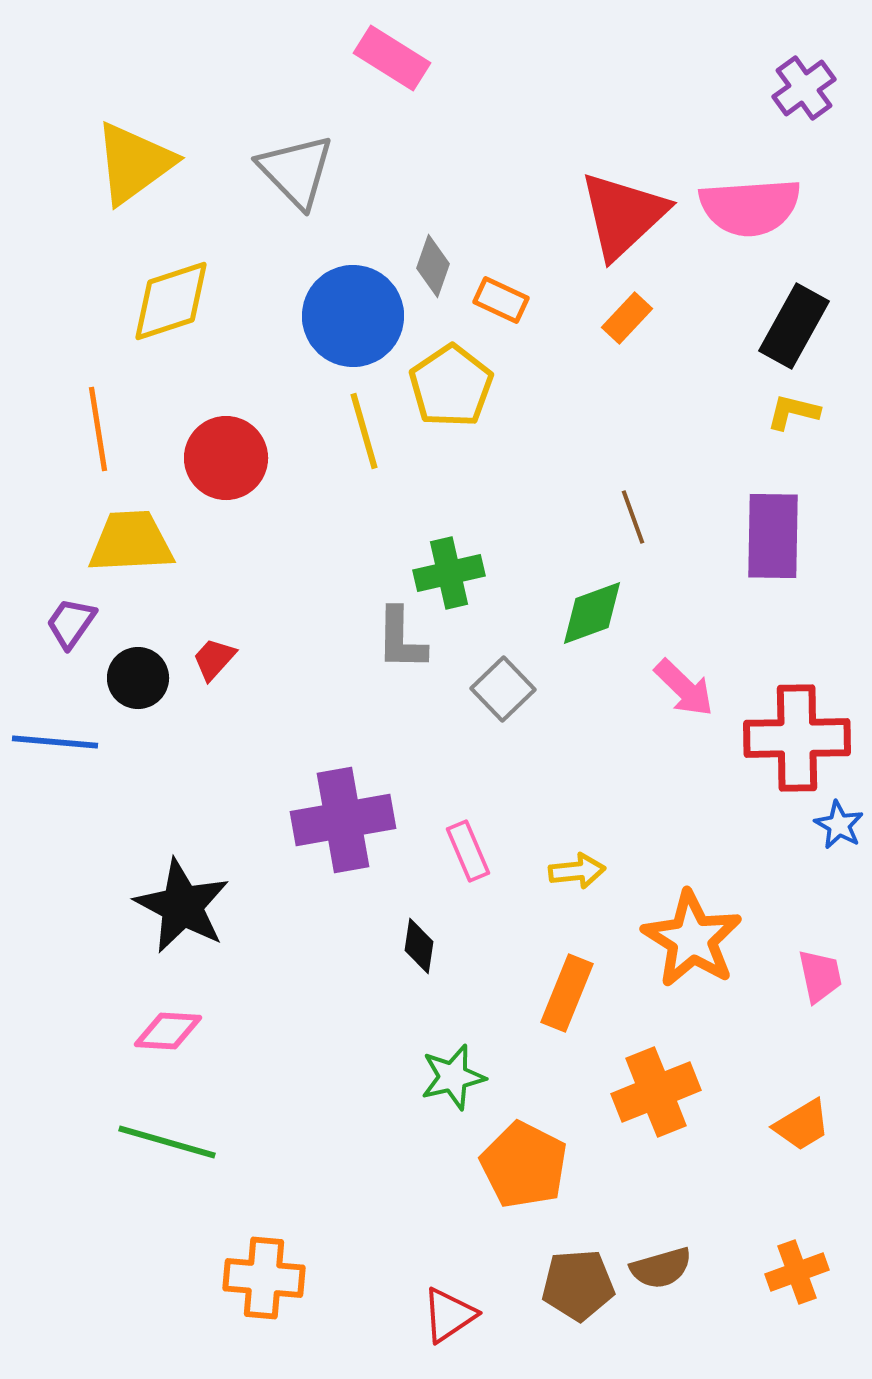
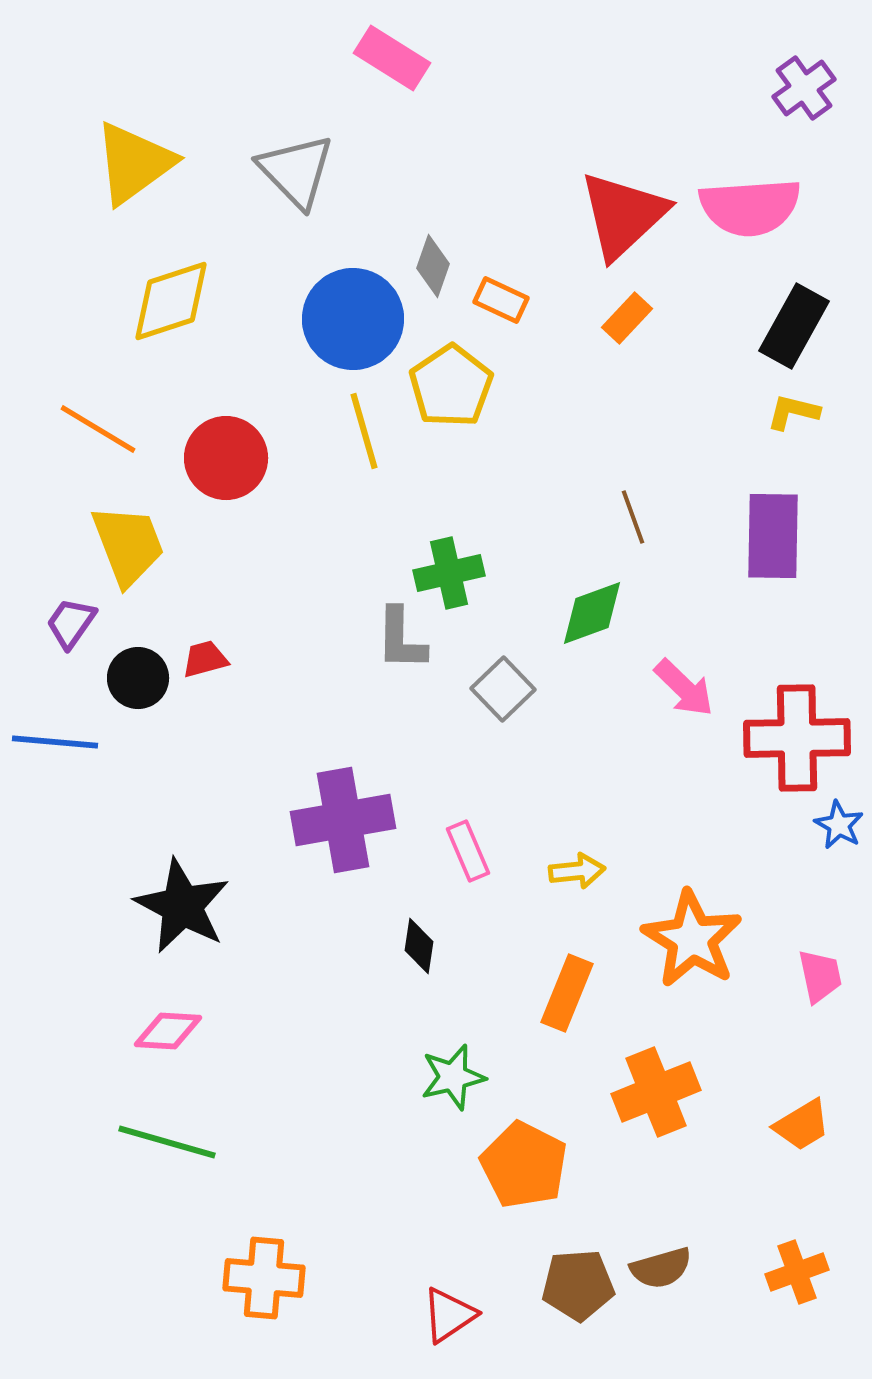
blue circle at (353, 316): moved 3 px down
orange line at (98, 429): rotated 50 degrees counterclockwise
yellow trapezoid at (131, 542): moved 3 px left, 3 px down; rotated 72 degrees clockwise
red trapezoid at (214, 659): moved 9 px left; rotated 33 degrees clockwise
